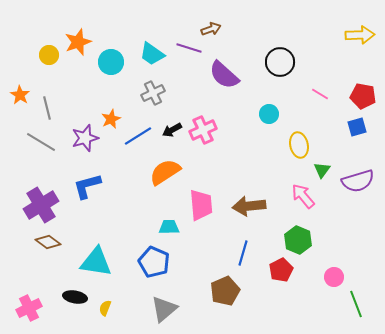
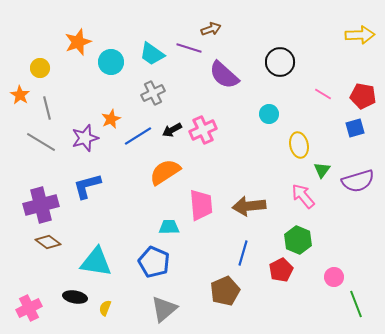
yellow circle at (49, 55): moved 9 px left, 13 px down
pink line at (320, 94): moved 3 px right
blue square at (357, 127): moved 2 px left, 1 px down
purple cross at (41, 205): rotated 16 degrees clockwise
